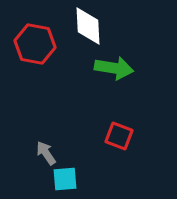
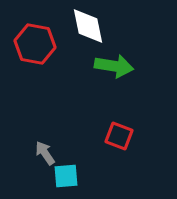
white diamond: rotated 9 degrees counterclockwise
green arrow: moved 2 px up
gray arrow: moved 1 px left
cyan square: moved 1 px right, 3 px up
